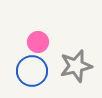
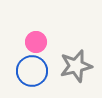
pink circle: moved 2 px left
